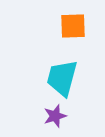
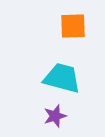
cyan trapezoid: rotated 90 degrees clockwise
